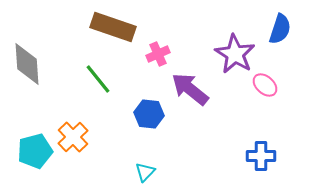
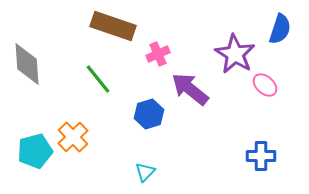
brown rectangle: moved 1 px up
blue hexagon: rotated 24 degrees counterclockwise
